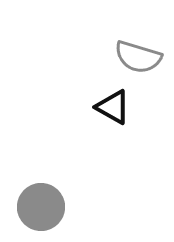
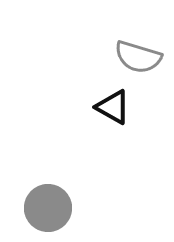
gray circle: moved 7 px right, 1 px down
